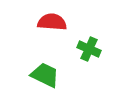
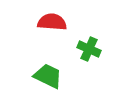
green trapezoid: moved 3 px right, 1 px down
